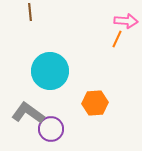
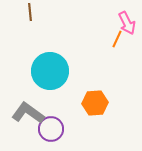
pink arrow: moved 1 px right, 2 px down; rotated 60 degrees clockwise
